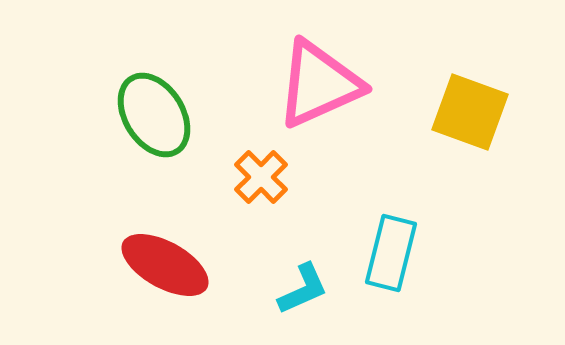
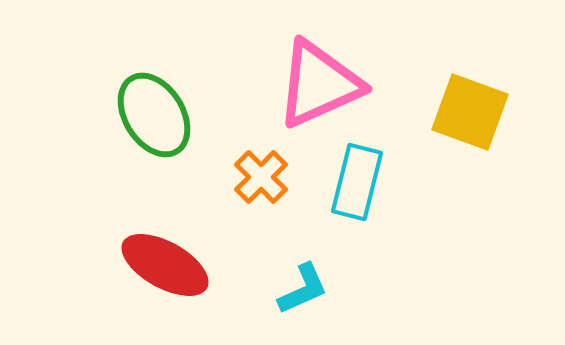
cyan rectangle: moved 34 px left, 71 px up
